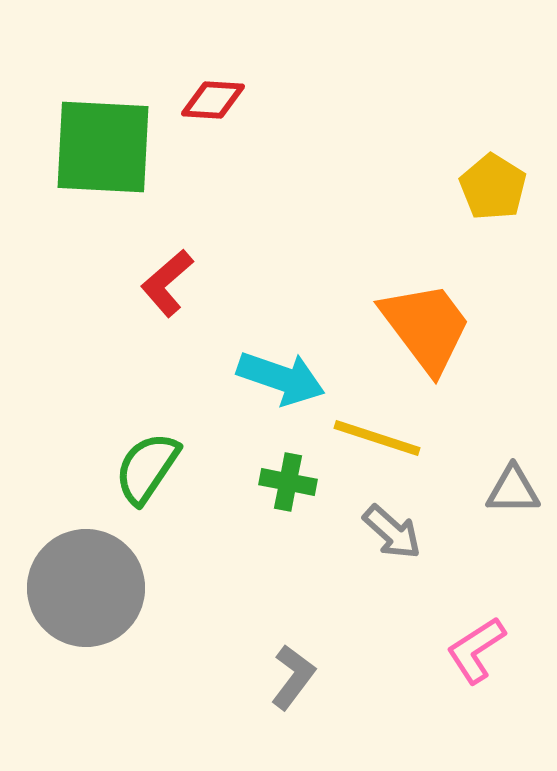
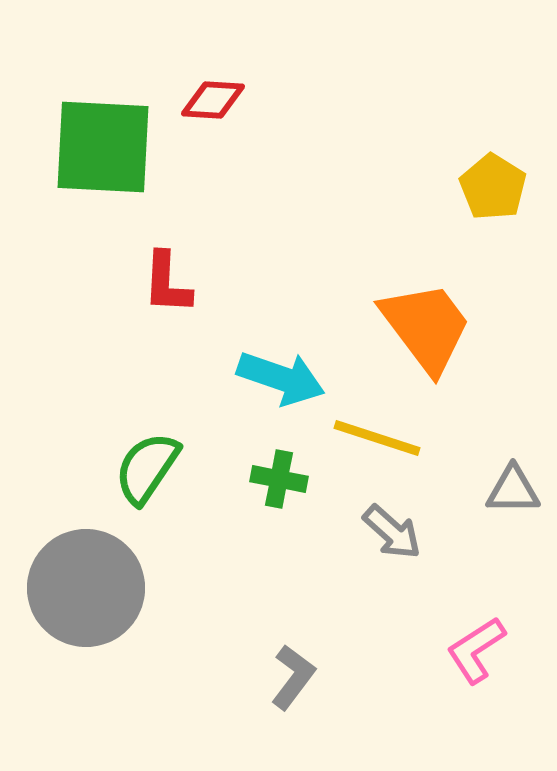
red L-shape: rotated 46 degrees counterclockwise
green cross: moved 9 px left, 3 px up
